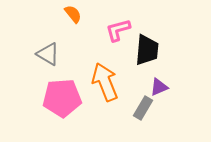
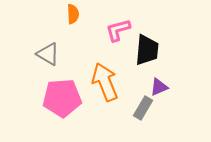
orange semicircle: rotated 36 degrees clockwise
